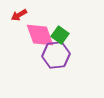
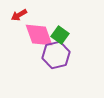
pink diamond: moved 1 px left
purple hexagon: rotated 8 degrees counterclockwise
